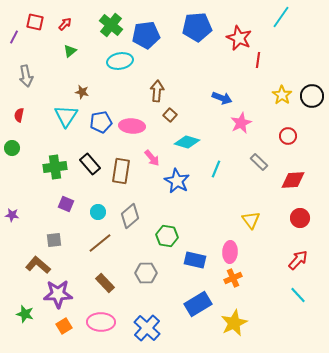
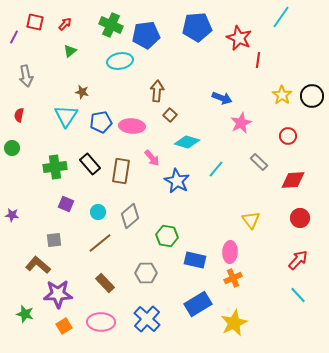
green cross at (111, 25): rotated 15 degrees counterclockwise
cyan line at (216, 169): rotated 18 degrees clockwise
blue cross at (147, 328): moved 9 px up
